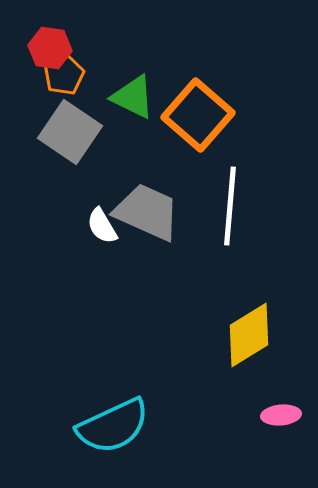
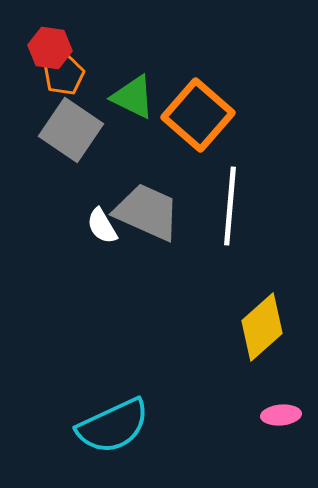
gray square: moved 1 px right, 2 px up
yellow diamond: moved 13 px right, 8 px up; rotated 10 degrees counterclockwise
